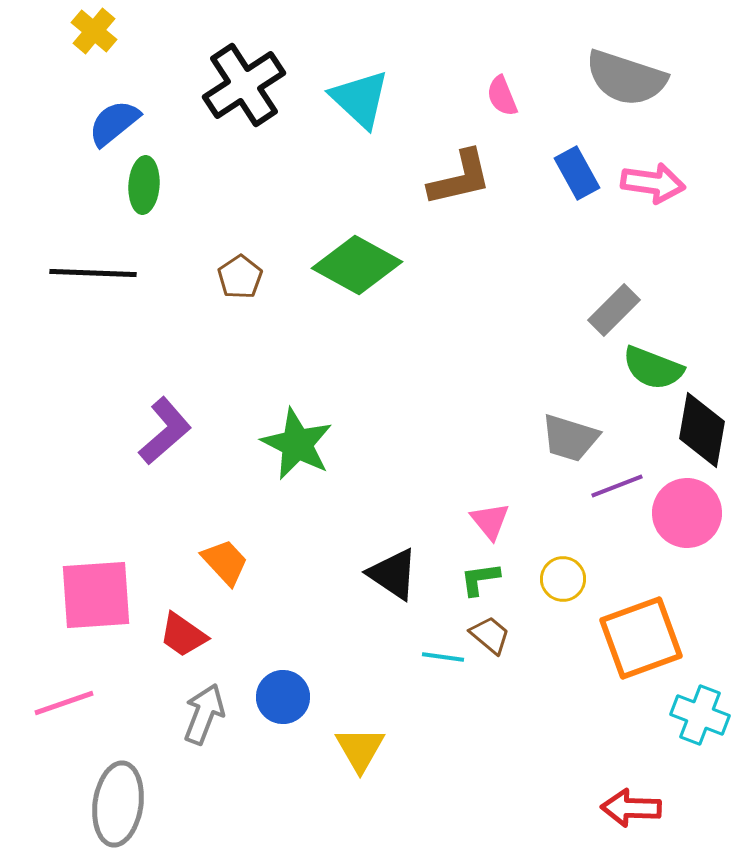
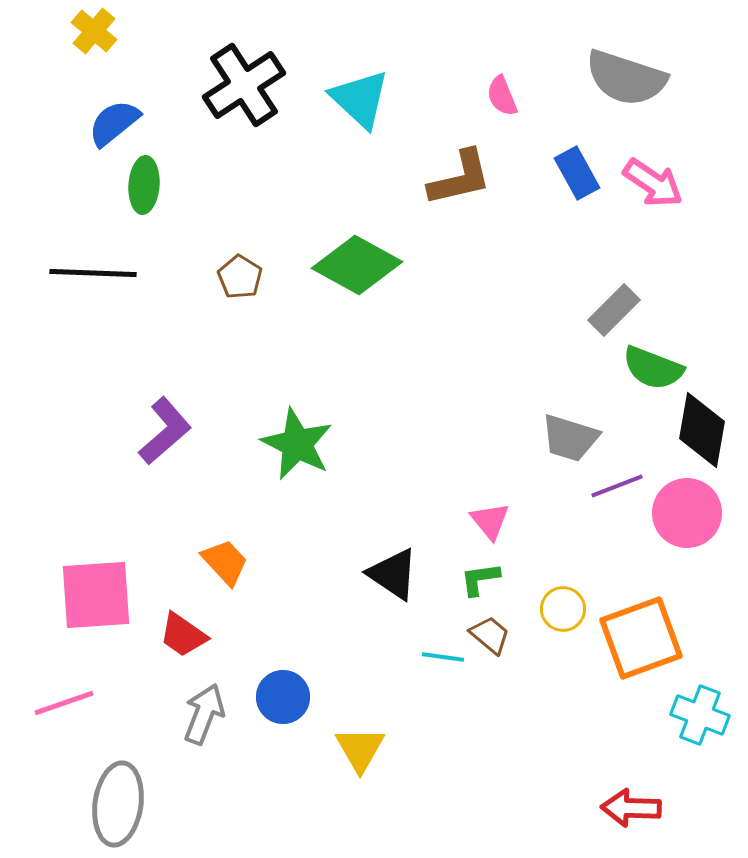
pink arrow: rotated 26 degrees clockwise
brown pentagon: rotated 6 degrees counterclockwise
yellow circle: moved 30 px down
